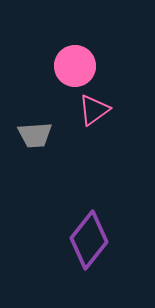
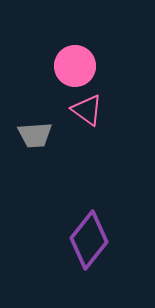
pink triangle: moved 7 px left; rotated 48 degrees counterclockwise
